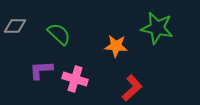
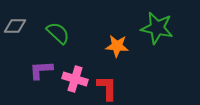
green semicircle: moved 1 px left, 1 px up
orange star: moved 1 px right
red L-shape: moved 25 px left; rotated 48 degrees counterclockwise
